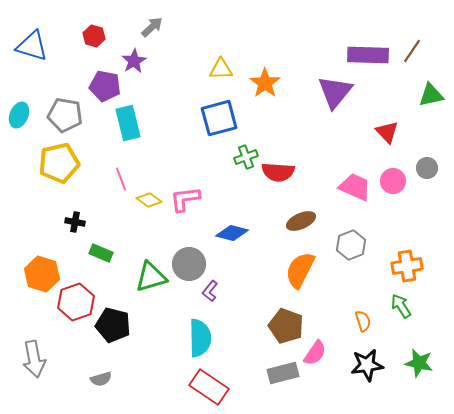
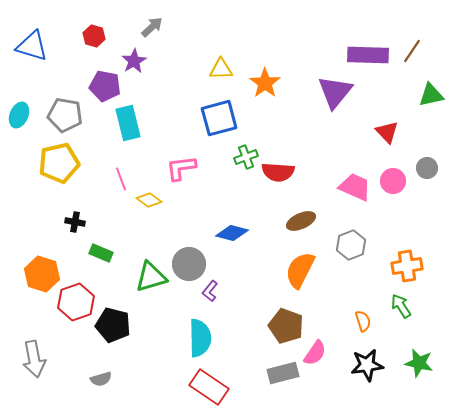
pink L-shape at (185, 199): moved 4 px left, 31 px up
